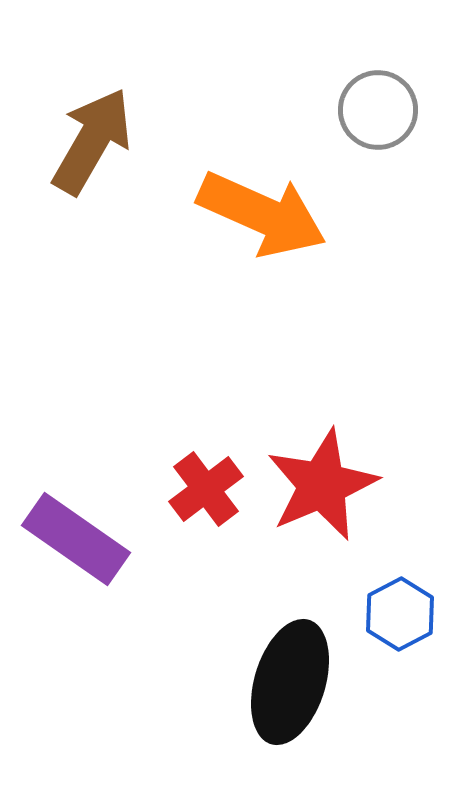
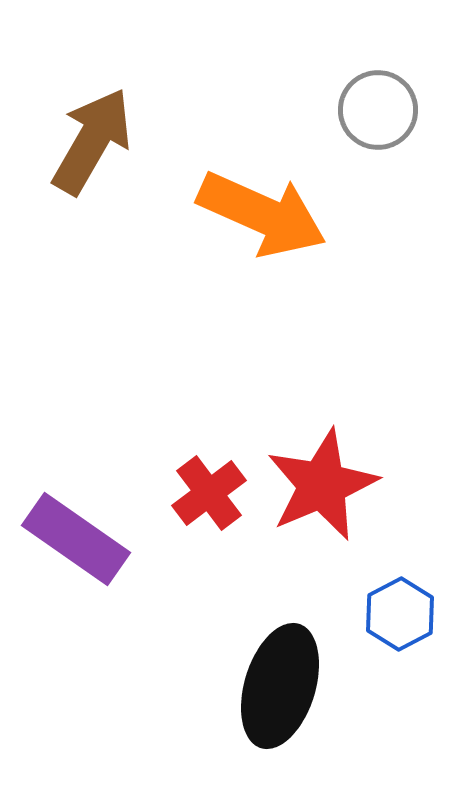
red cross: moved 3 px right, 4 px down
black ellipse: moved 10 px left, 4 px down
